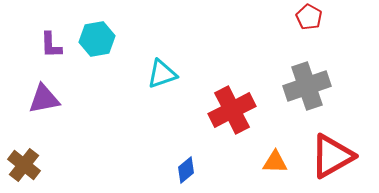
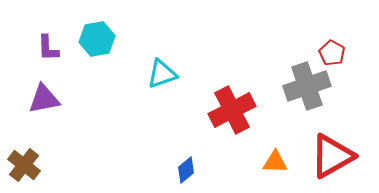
red pentagon: moved 23 px right, 36 px down
purple L-shape: moved 3 px left, 3 px down
